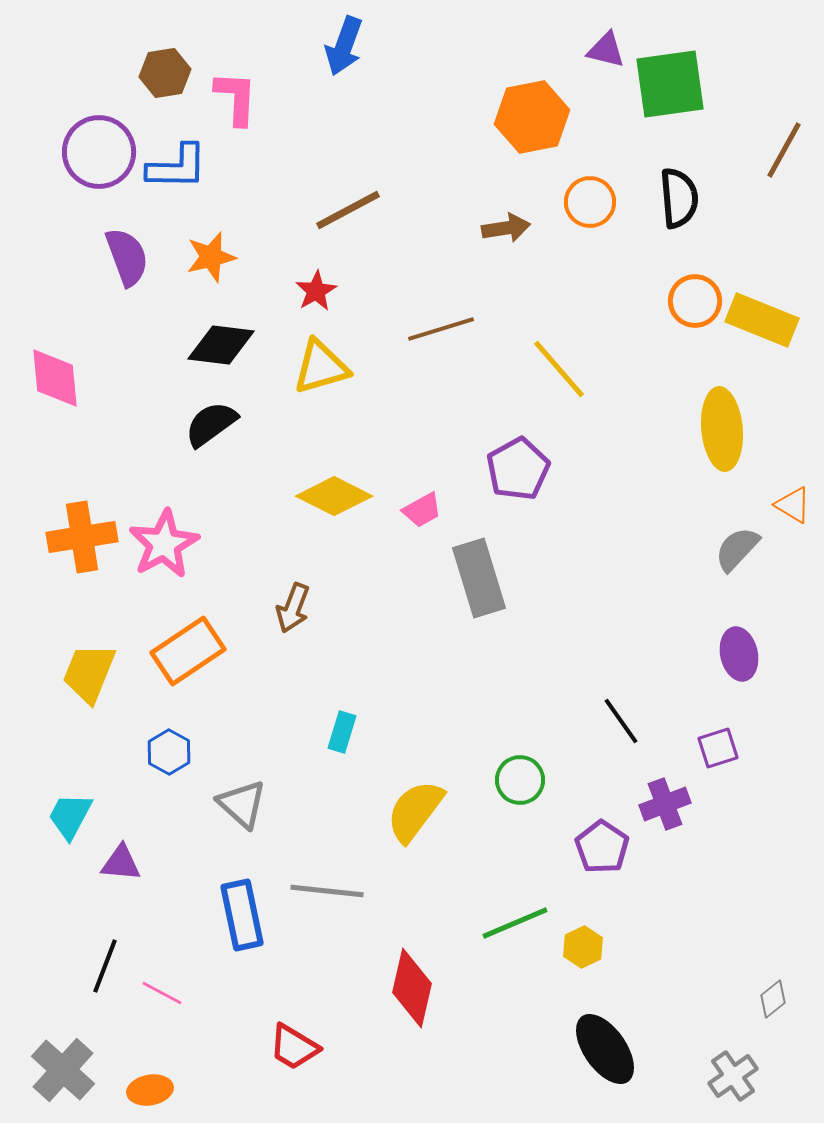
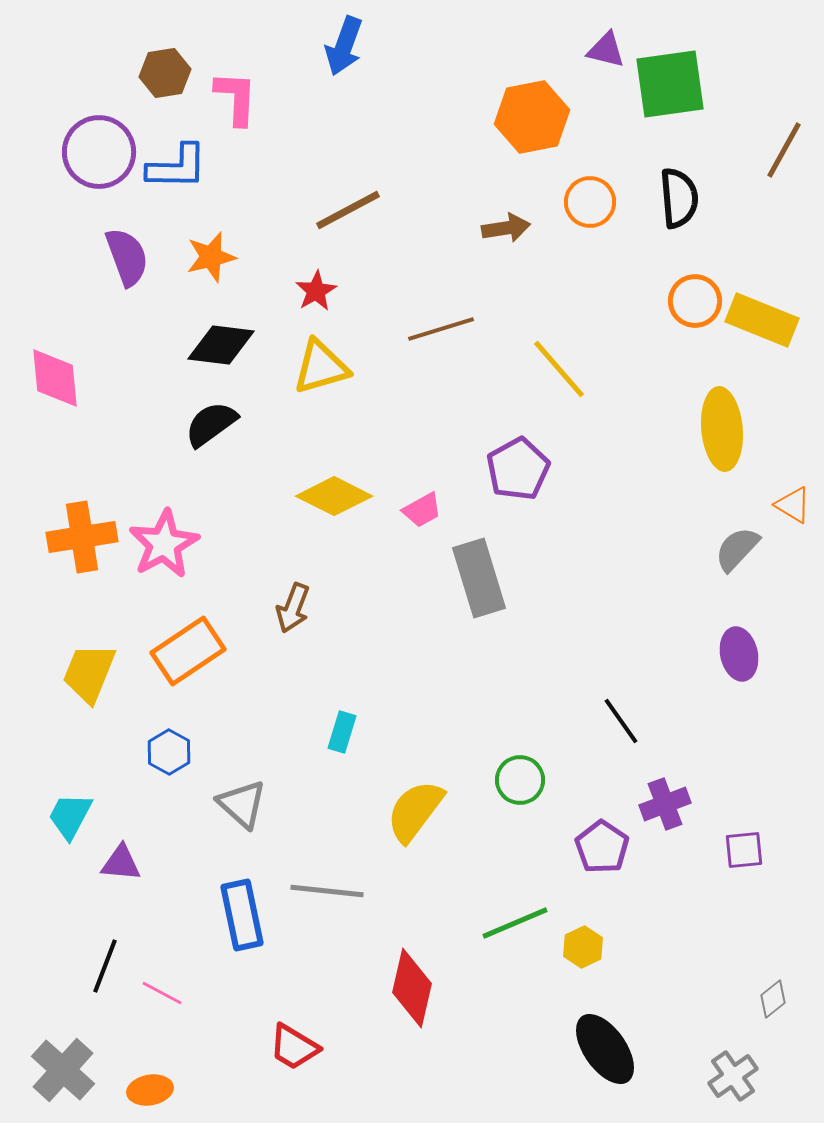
purple square at (718, 748): moved 26 px right, 102 px down; rotated 12 degrees clockwise
